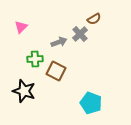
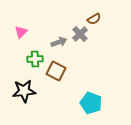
pink triangle: moved 5 px down
black star: rotated 25 degrees counterclockwise
